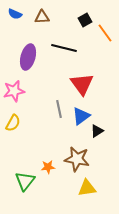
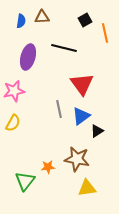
blue semicircle: moved 6 px right, 7 px down; rotated 104 degrees counterclockwise
orange line: rotated 24 degrees clockwise
